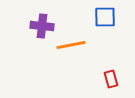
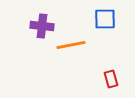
blue square: moved 2 px down
